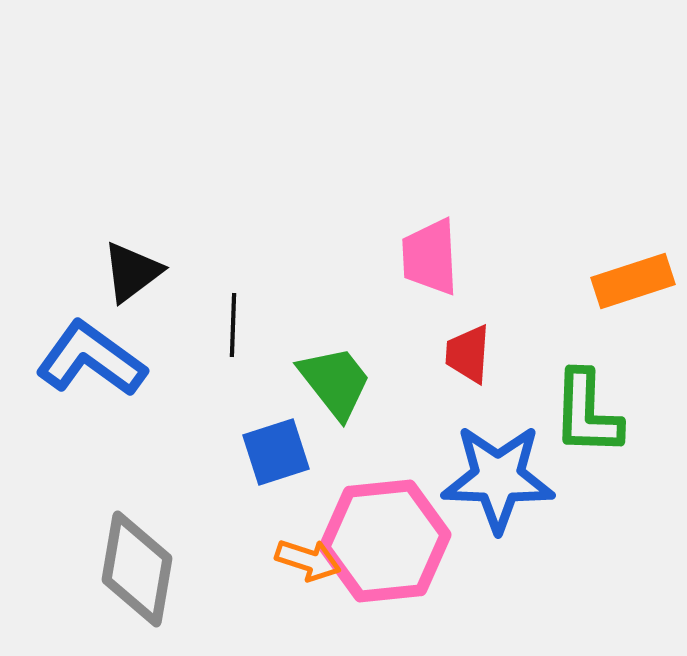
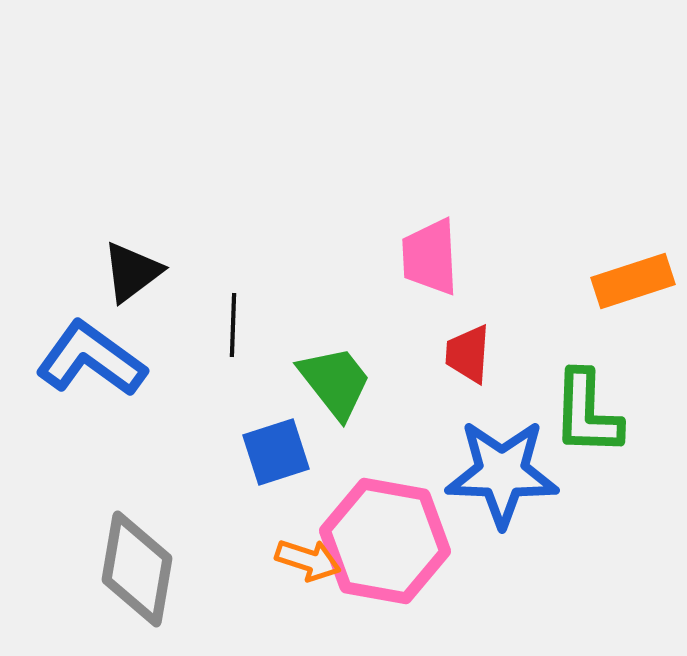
blue star: moved 4 px right, 5 px up
pink hexagon: rotated 16 degrees clockwise
